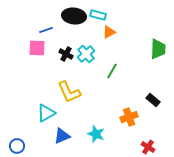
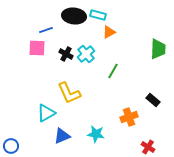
green line: moved 1 px right
yellow L-shape: moved 1 px down
cyan star: rotated 12 degrees counterclockwise
blue circle: moved 6 px left
